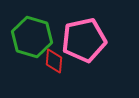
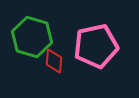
pink pentagon: moved 12 px right, 6 px down
